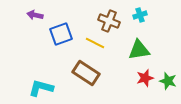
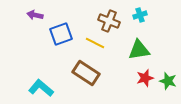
cyan L-shape: rotated 25 degrees clockwise
